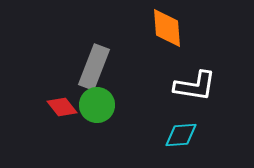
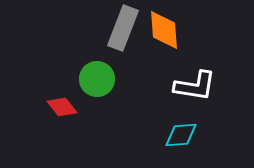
orange diamond: moved 3 px left, 2 px down
gray rectangle: moved 29 px right, 39 px up
green circle: moved 26 px up
